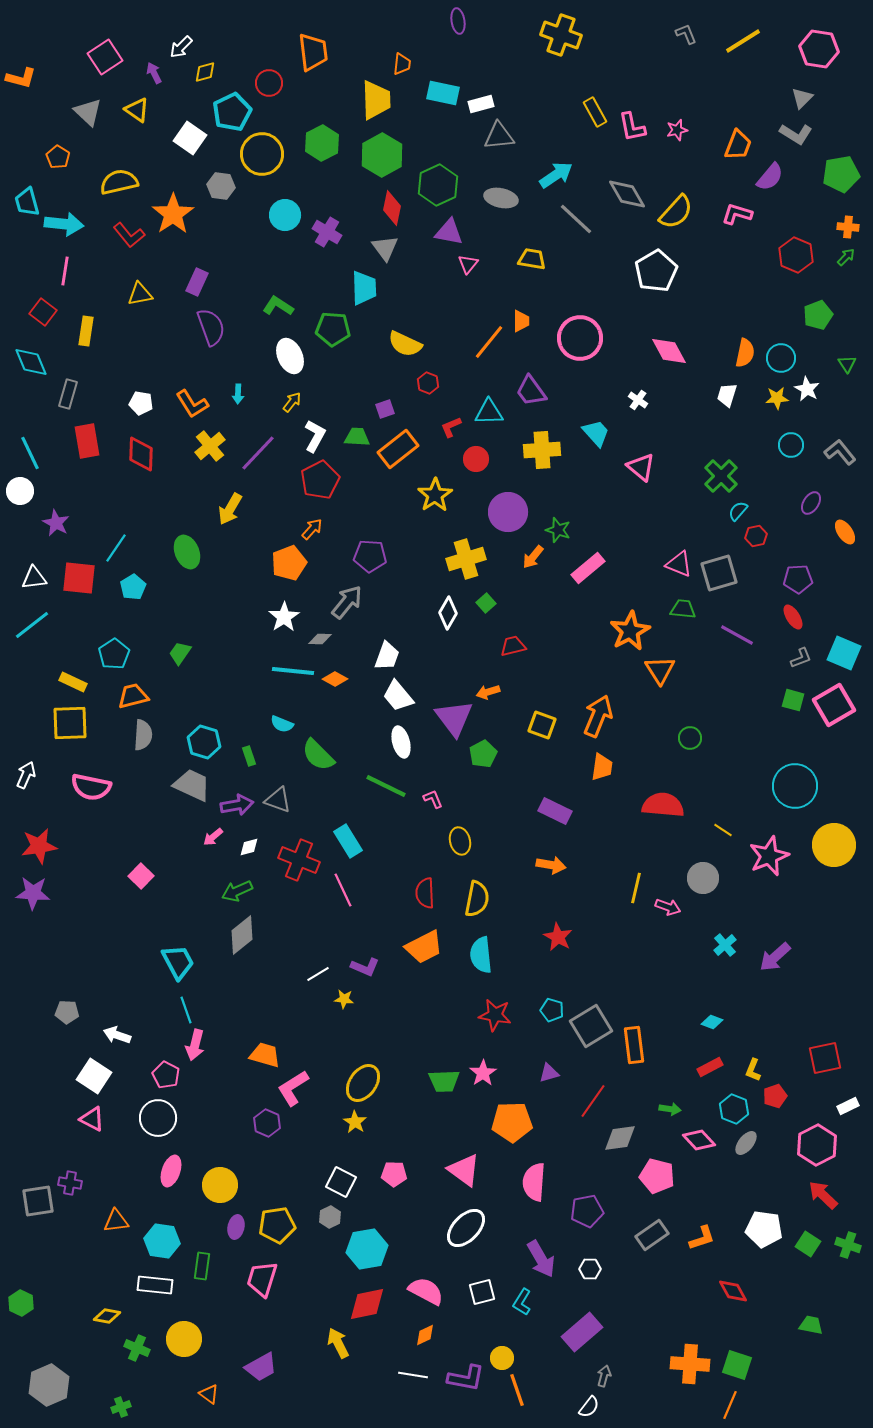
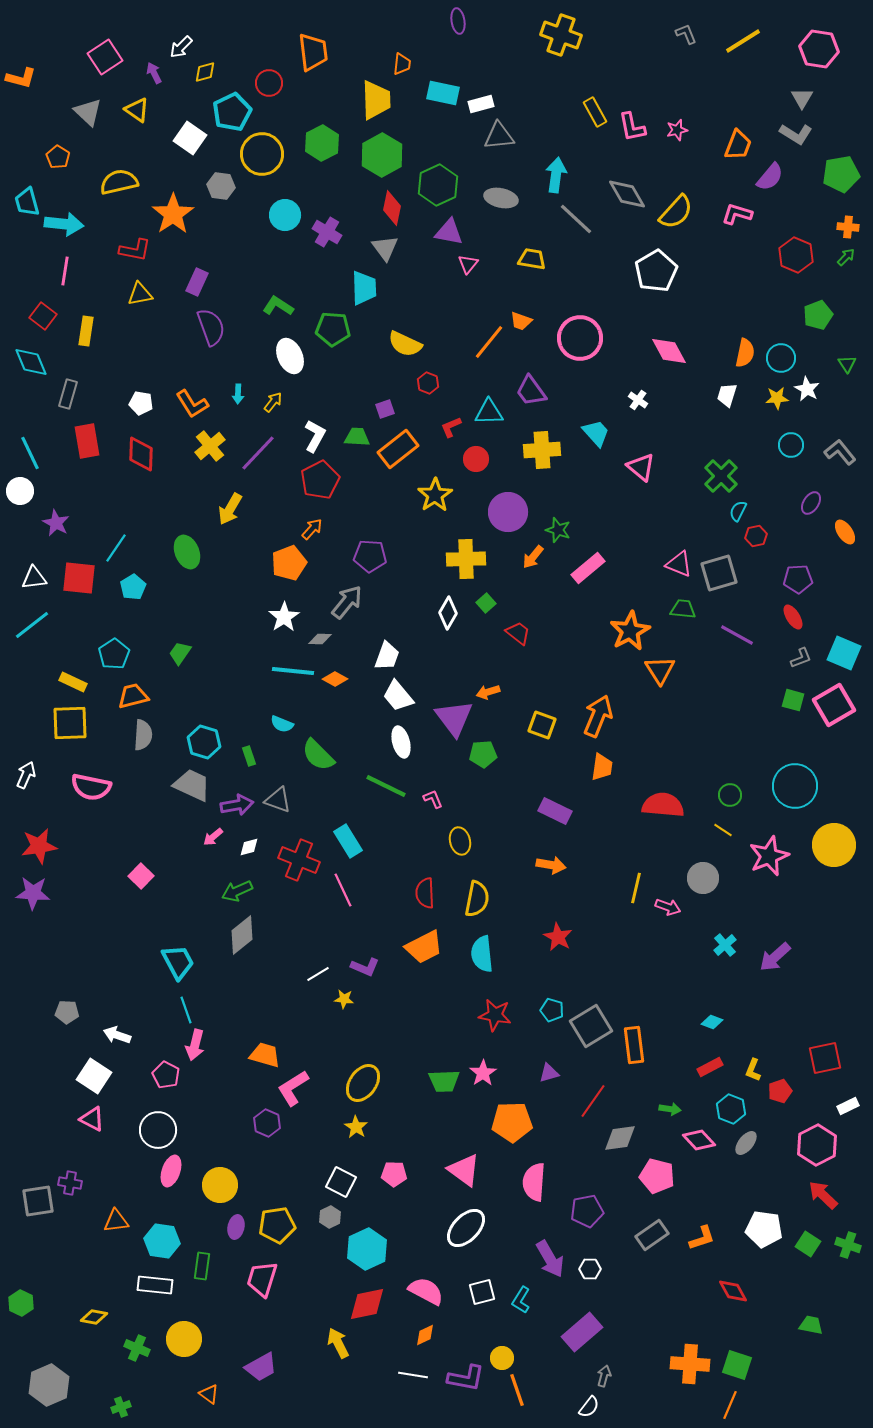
gray triangle at (802, 98): rotated 15 degrees counterclockwise
cyan arrow at (556, 175): rotated 48 degrees counterclockwise
red L-shape at (129, 235): moved 6 px right, 15 px down; rotated 40 degrees counterclockwise
red square at (43, 312): moved 4 px down
orange trapezoid at (521, 321): rotated 110 degrees clockwise
yellow arrow at (292, 402): moved 19 px left
cyan semicircle at (738, 511): rotated 15 degrees counterclockwise
yellow cross at (466, 559): rotated 15 degrees clockwise
red trapezoid at (513, 646): moved 5 px right, 13 px up; rotated 52 degrees clockwise
green circle at (690, 738): moved 40 px right, 57 px down
green pentagon at (483, 754): rotated 24 degrees clockwise
cyan semicircle at (481, 955): moved 1 px right, 1 px up
red pentagon at (775, 1096): moved 5 px right, 5 px up
cyan hexagon at (734, 1109): moved 3 px left
white circle at (158, 1118): moved 12 px down
yellow star at (355, 1122): moved 1 px right, 5 px down
cyan hexagon at (367, 1249): rotated 15 degrees counterclockwise
purple arrow at (541, 1259): moved 9 px right
cyan L-shape at (522, 1302): moved 1 px left, 2 px up
yellow diamond at (107, 1316): moved 13 px left, 1 px down
